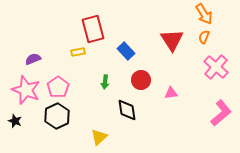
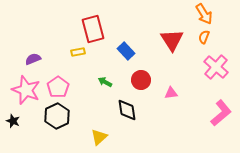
green arrow: rotated 112 degrees clockwise
black star: moved 2 px left
